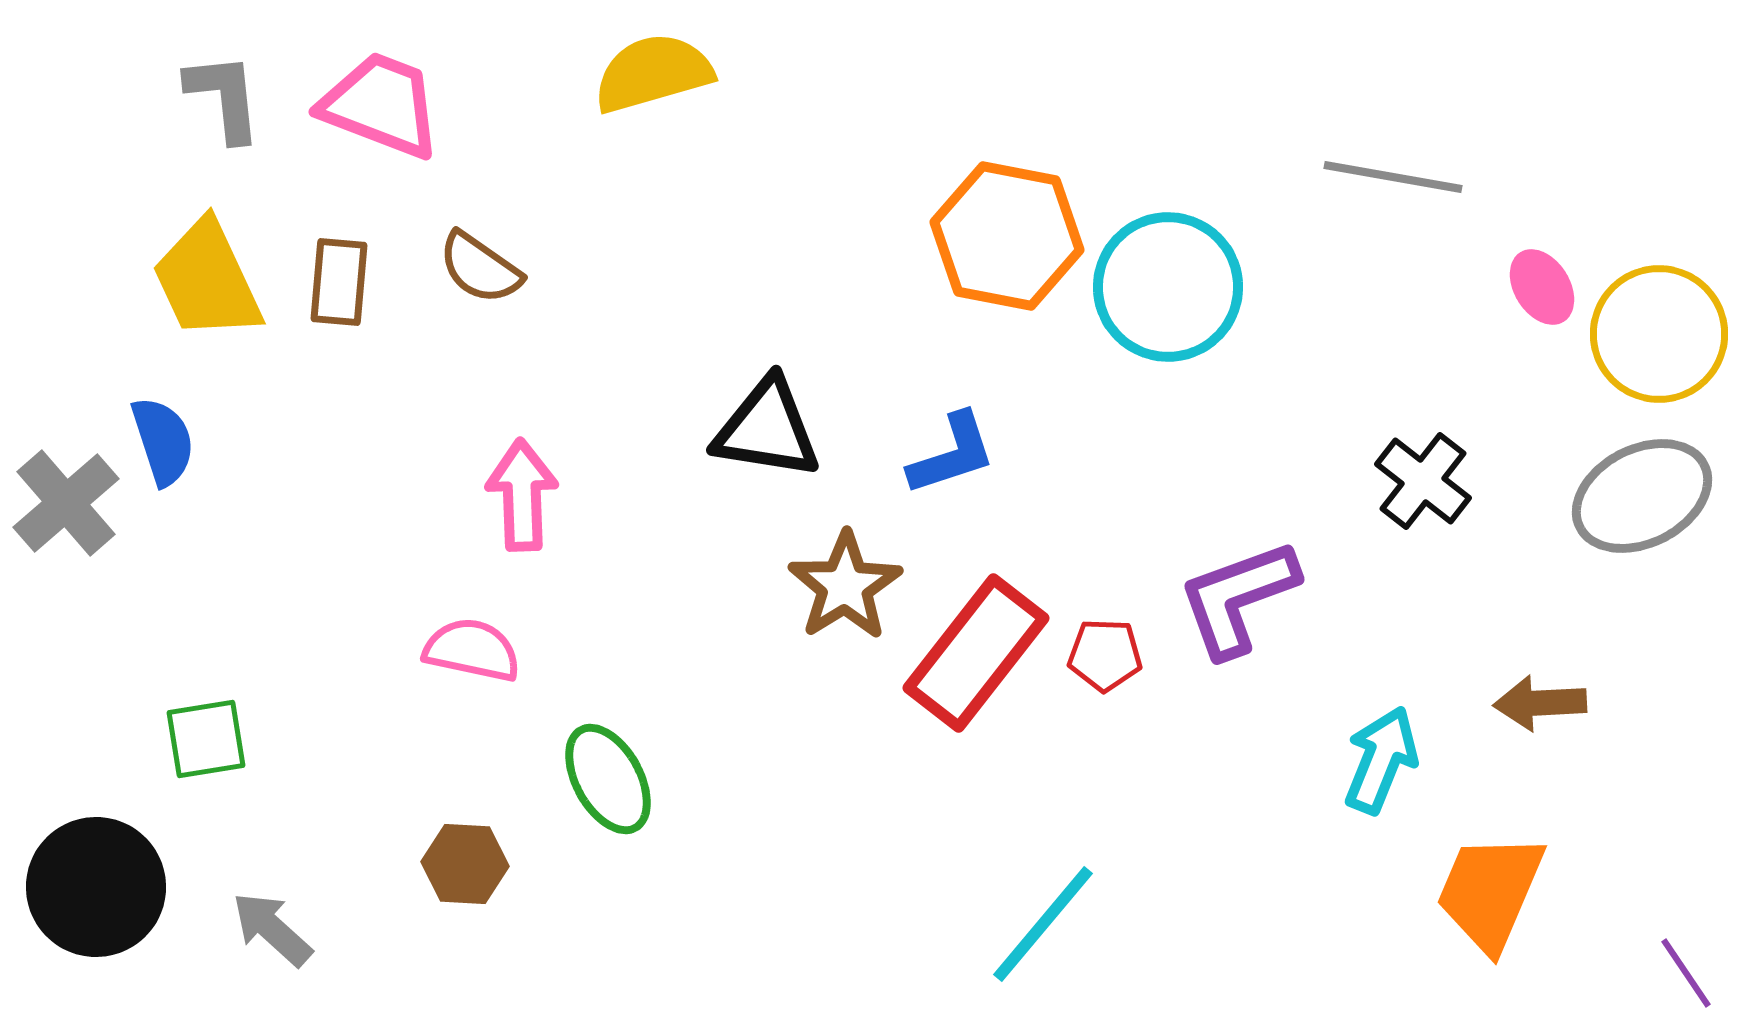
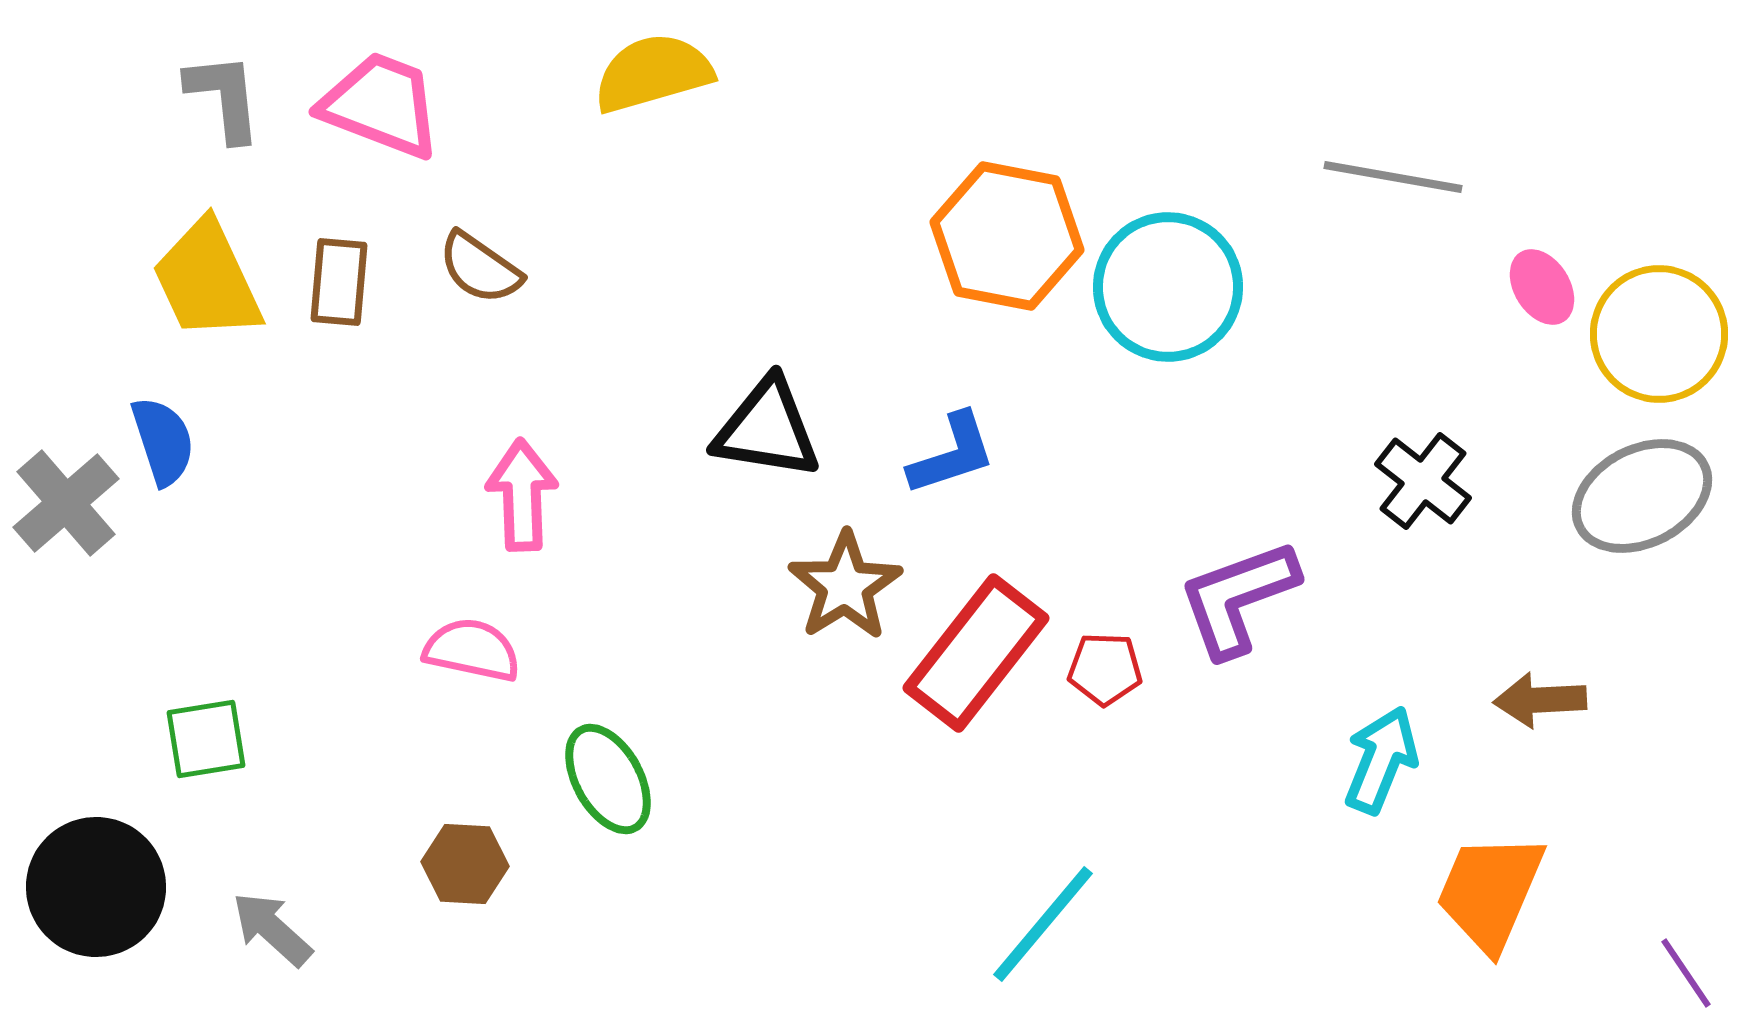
red pentagon: moved 14 px down
brown arrow: moved 3 px up
